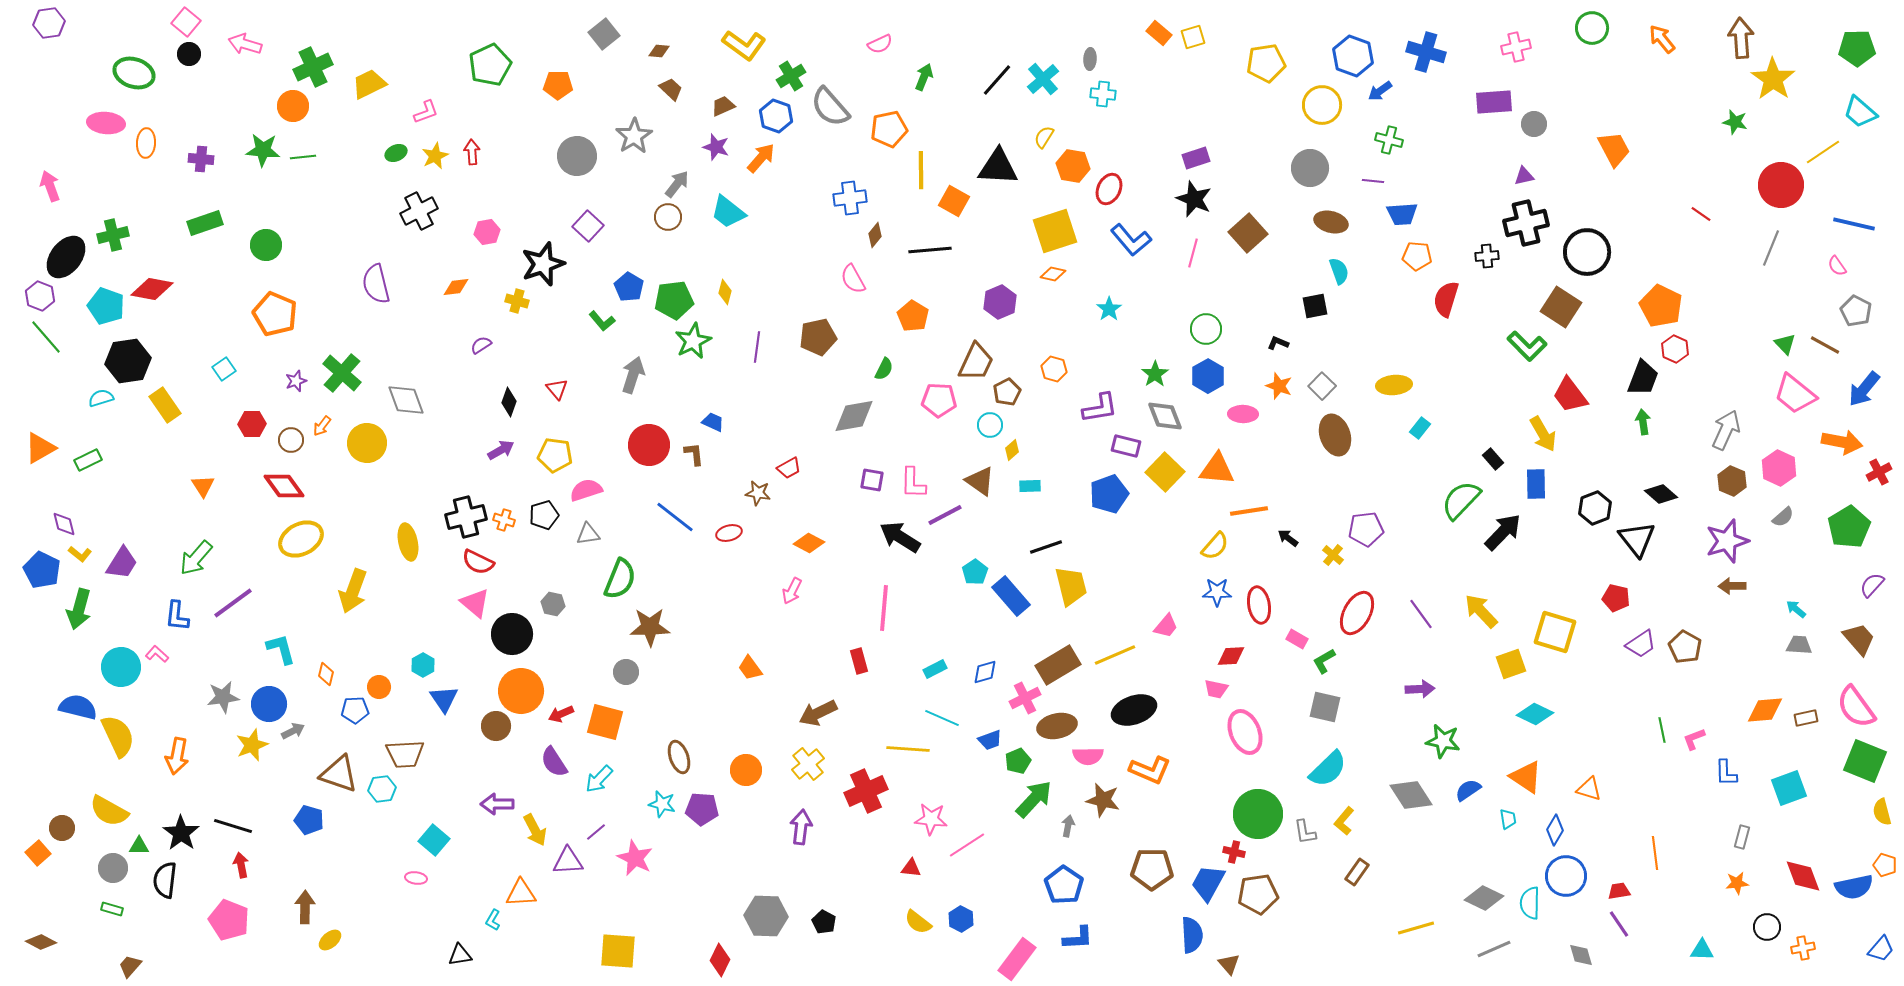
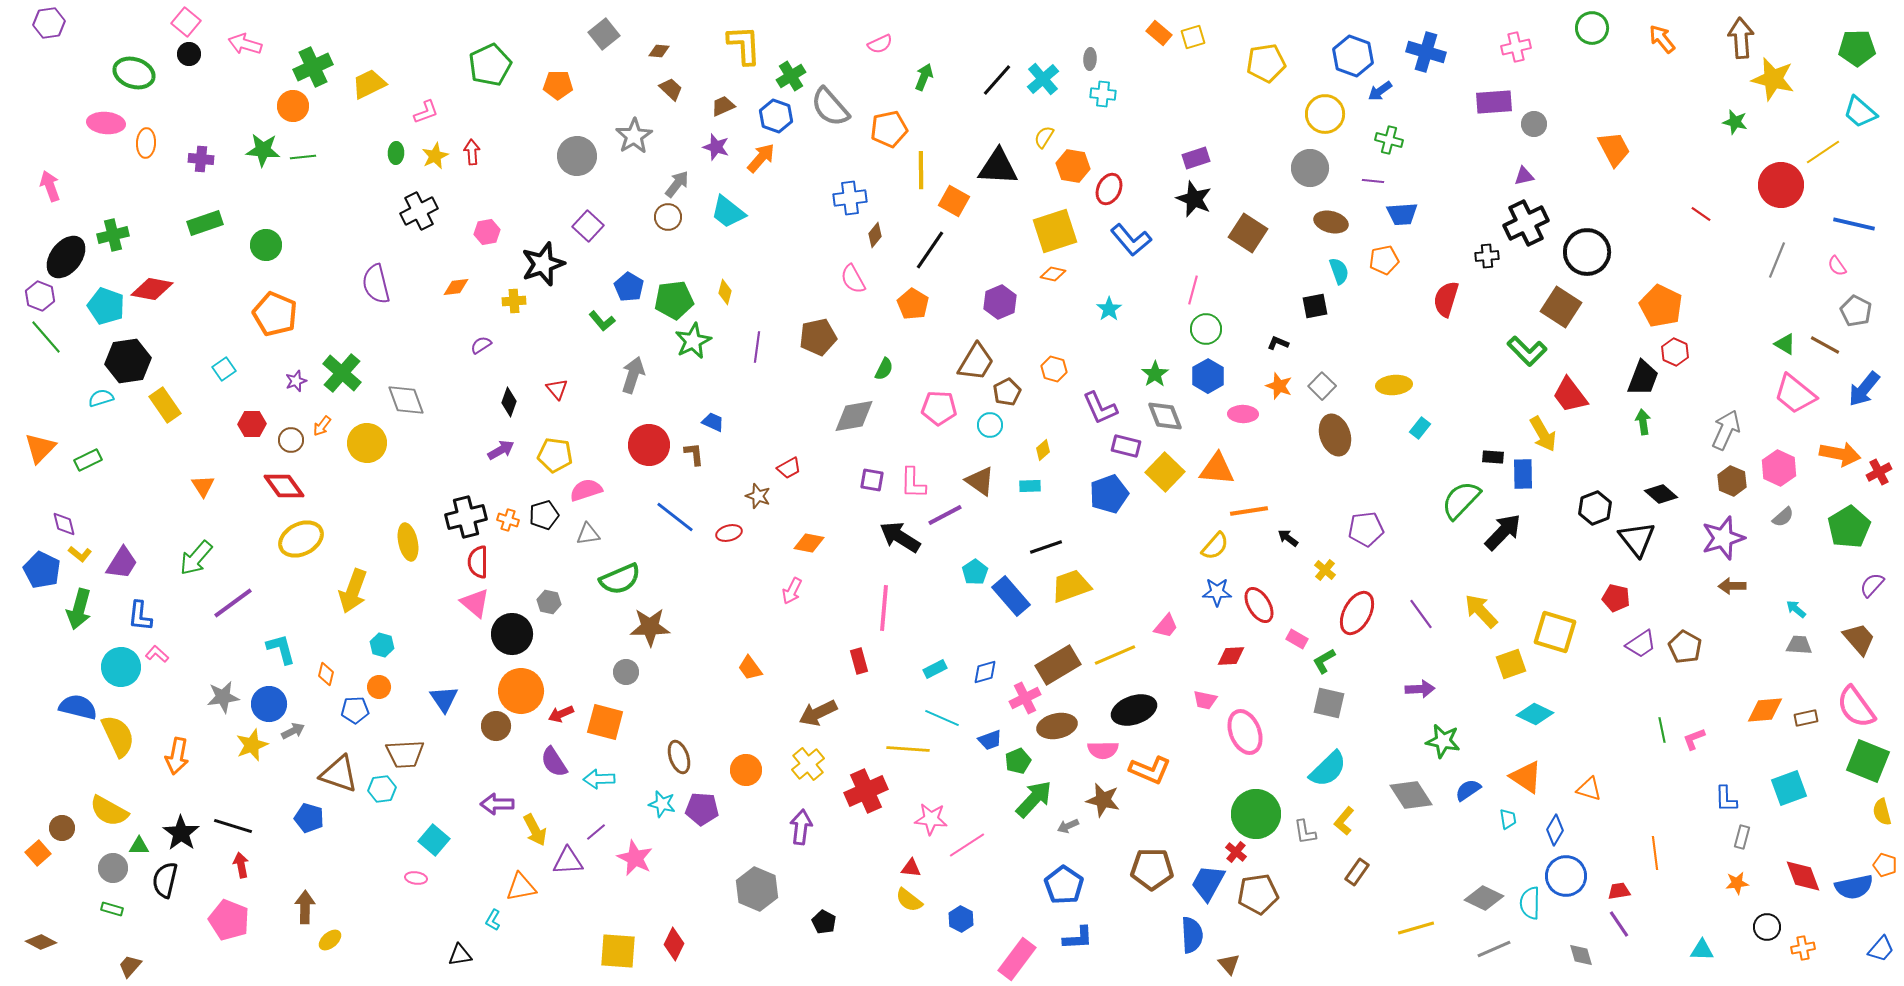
yellow L-shape at (744, 45): rotated 129 degrees counterclockwise
yellow star at (1773, 79): rotated 21 degrees counterclockwise
yellow circle at (1322, 105): moved 3 px right, 9 px down
green ellipse at (396, 153): rotated 65 degrees counterclockwise
black cross at (1526, 223): rotated 12 degrees counterclockwise
brown square at (1248, 233): rotated 15 degrees counterclockwise
gray line at (1771, 248): moved 6 px right, 12 px down
black line at (930, 250): rotated 51 degrees counterclockwise
pink line at (1193, 253): moved 37 px down
orange pentagon at (1417, 256): moved 33 px left, 4 px down; rotated 16 degrees counterclockwise
yellow cross at (517, 301): moved 3 px left; rotated 20 degrees counterclockwise
orange pentagon at (913, 316): moved 12 px up
green triangle at (1785, 344): rotated 15 degrees counterclockwise
green L-shape at (1527, 346): moved 5 px down
red hexagon at (1675, 349): moved 3 px down
brown trapezoid at (976, 362): rotated 6 degrees clockwise
pink pentagon at (939, 400): moved 8 px down
purple L-shape at (1100, 408): rotated 75 degrees clockwise
orange arrow at (1842, 442): moved 2 px left, 12 px down
orange triangle at (40, 448): rotated 16 degrees counterclockwise
yellow diamond at (1012, 450): moved 31 px right
black rectangle at (1493, 459): moved 2 px up; rotated 45 degrees counterclockwise
blue rectangle at (1536, 484): moved 13 px left, 10 px up
brown star at (758, 493): moved 3 px down; rotated 10 degrees clockwise
orange cross at (504, 520): moved 4 px right
purple star at (1727, 541): moved 4 px left, 3 px up
orange diamond at (809, 543): rotated 16 degrees counterclockwise
yellow cross at (1333, 555): moved 8 px left, 15 px down
red semicircle at (478, 562): rotated 64 degrees clockwise
green semicircle at (620, 579): rotated 45 degrees clockwise
yellow trapezoid at (1071, 586): rotated 96 degrees counterclockwise
gray hexagon at (553, 604): moved 4 px left, 2 px up
red ellipse at (1259, 605): rotated 21 degrees counterclockwise
blue L-shape at (177, 616): moved 37 px left
cyan hexagon at (423, 665): moved 41 px left, 20 px up; rotated 15 degrees counterclockwise
pink trapezoid at (1216, 689): moved 11 px left, 11 px down
gray square at (1325, 707): moved 4 px right, 4 px up
pink semicircle at (1088, 756): moved 15 px right, 6 px up
green square at (1865, 761): moved 3 px right
blue L-shape at (1726, 773): moved 26 px down
cyan arrow at (599, 779): rotated 44 degrees clockwise
green circle at (1258, 814): moved 2 px left
blue pentagon at (309, 820): moved 2 px up
gray arrow at (1068, 826): rotated 125 degrees counterclockwise
red cross at (1234, 852): moved 2 px right; rotated 25 degrees clockwise
black semicircle at (165, 880): rotated 6 degrees clockwise
orange triangle at (521, 893): moved 6 px up; rotated 8 degrees counterclockwise
gray hexagon at (766, 916): moved 9 px left, 27 px up; rotated 21 degrees clockwise
yellow semicircle at (918, 922): moved 9 px left, 22 px up
red diamond at (720, 960): moved 46 px left, 16 px up
